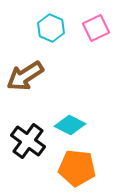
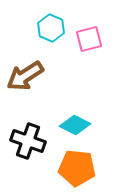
pink square: moved 7 px left, 11 px down; rotated 12 degrees clockwise
cyan diamond: moved 5 px right
black cross: rotated 16 degrees counterclockwise
